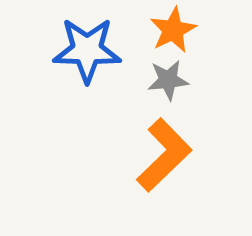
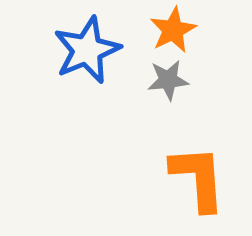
blue star: rotated 24 degrees counterclockwise
orange L-shape: moved 34 px right, 23 px down; rotated 50 degrees counterclockwise
